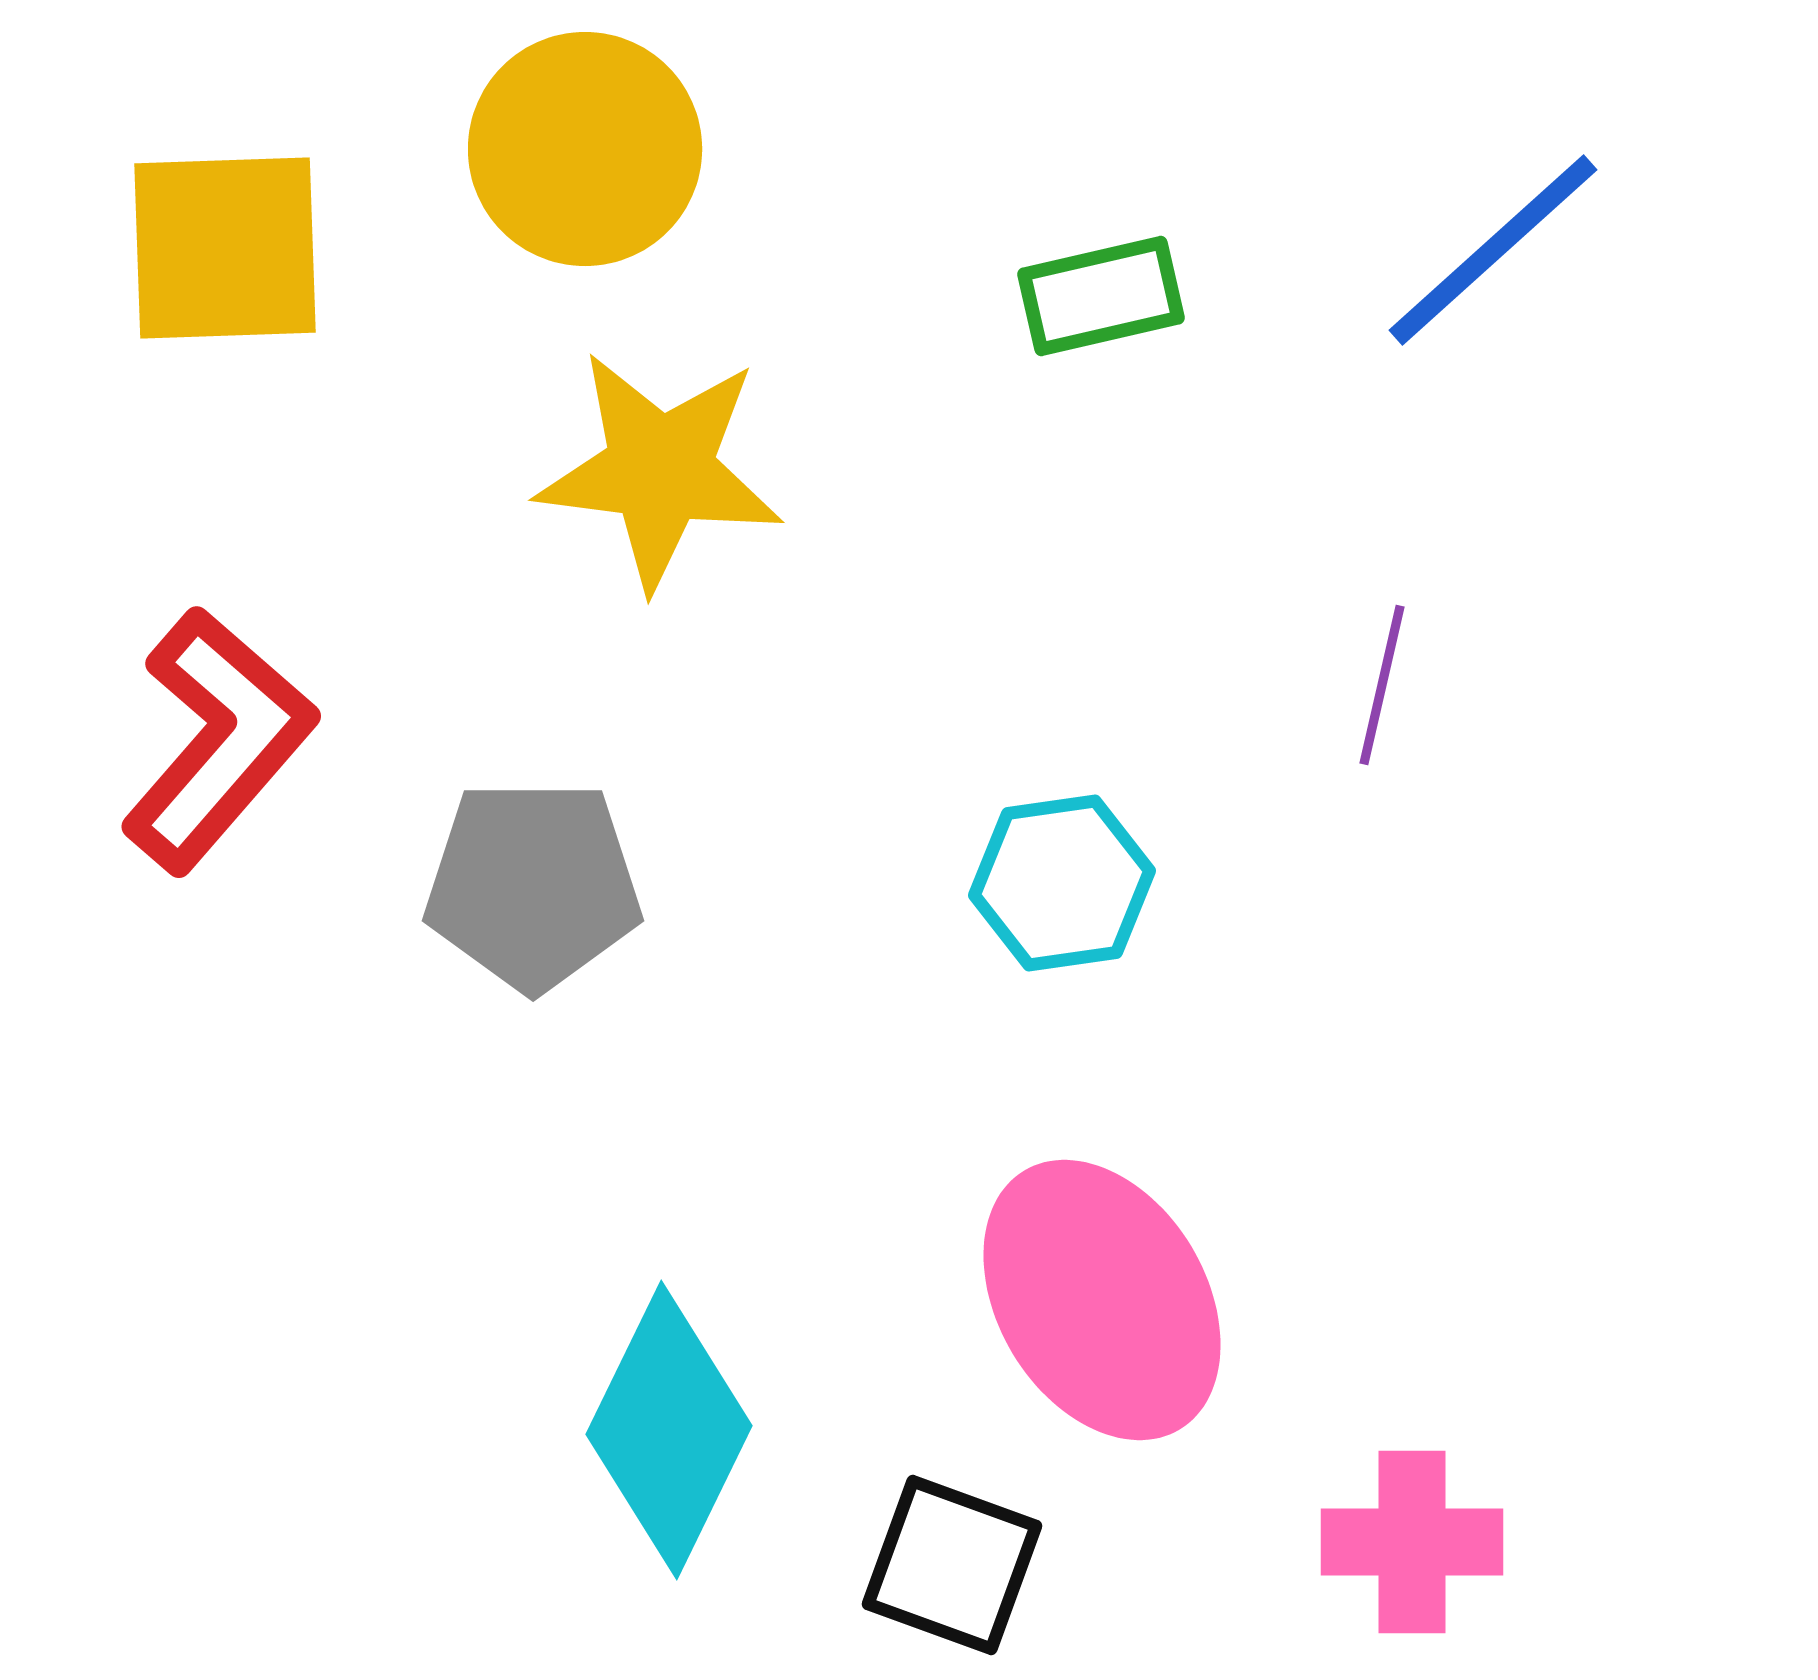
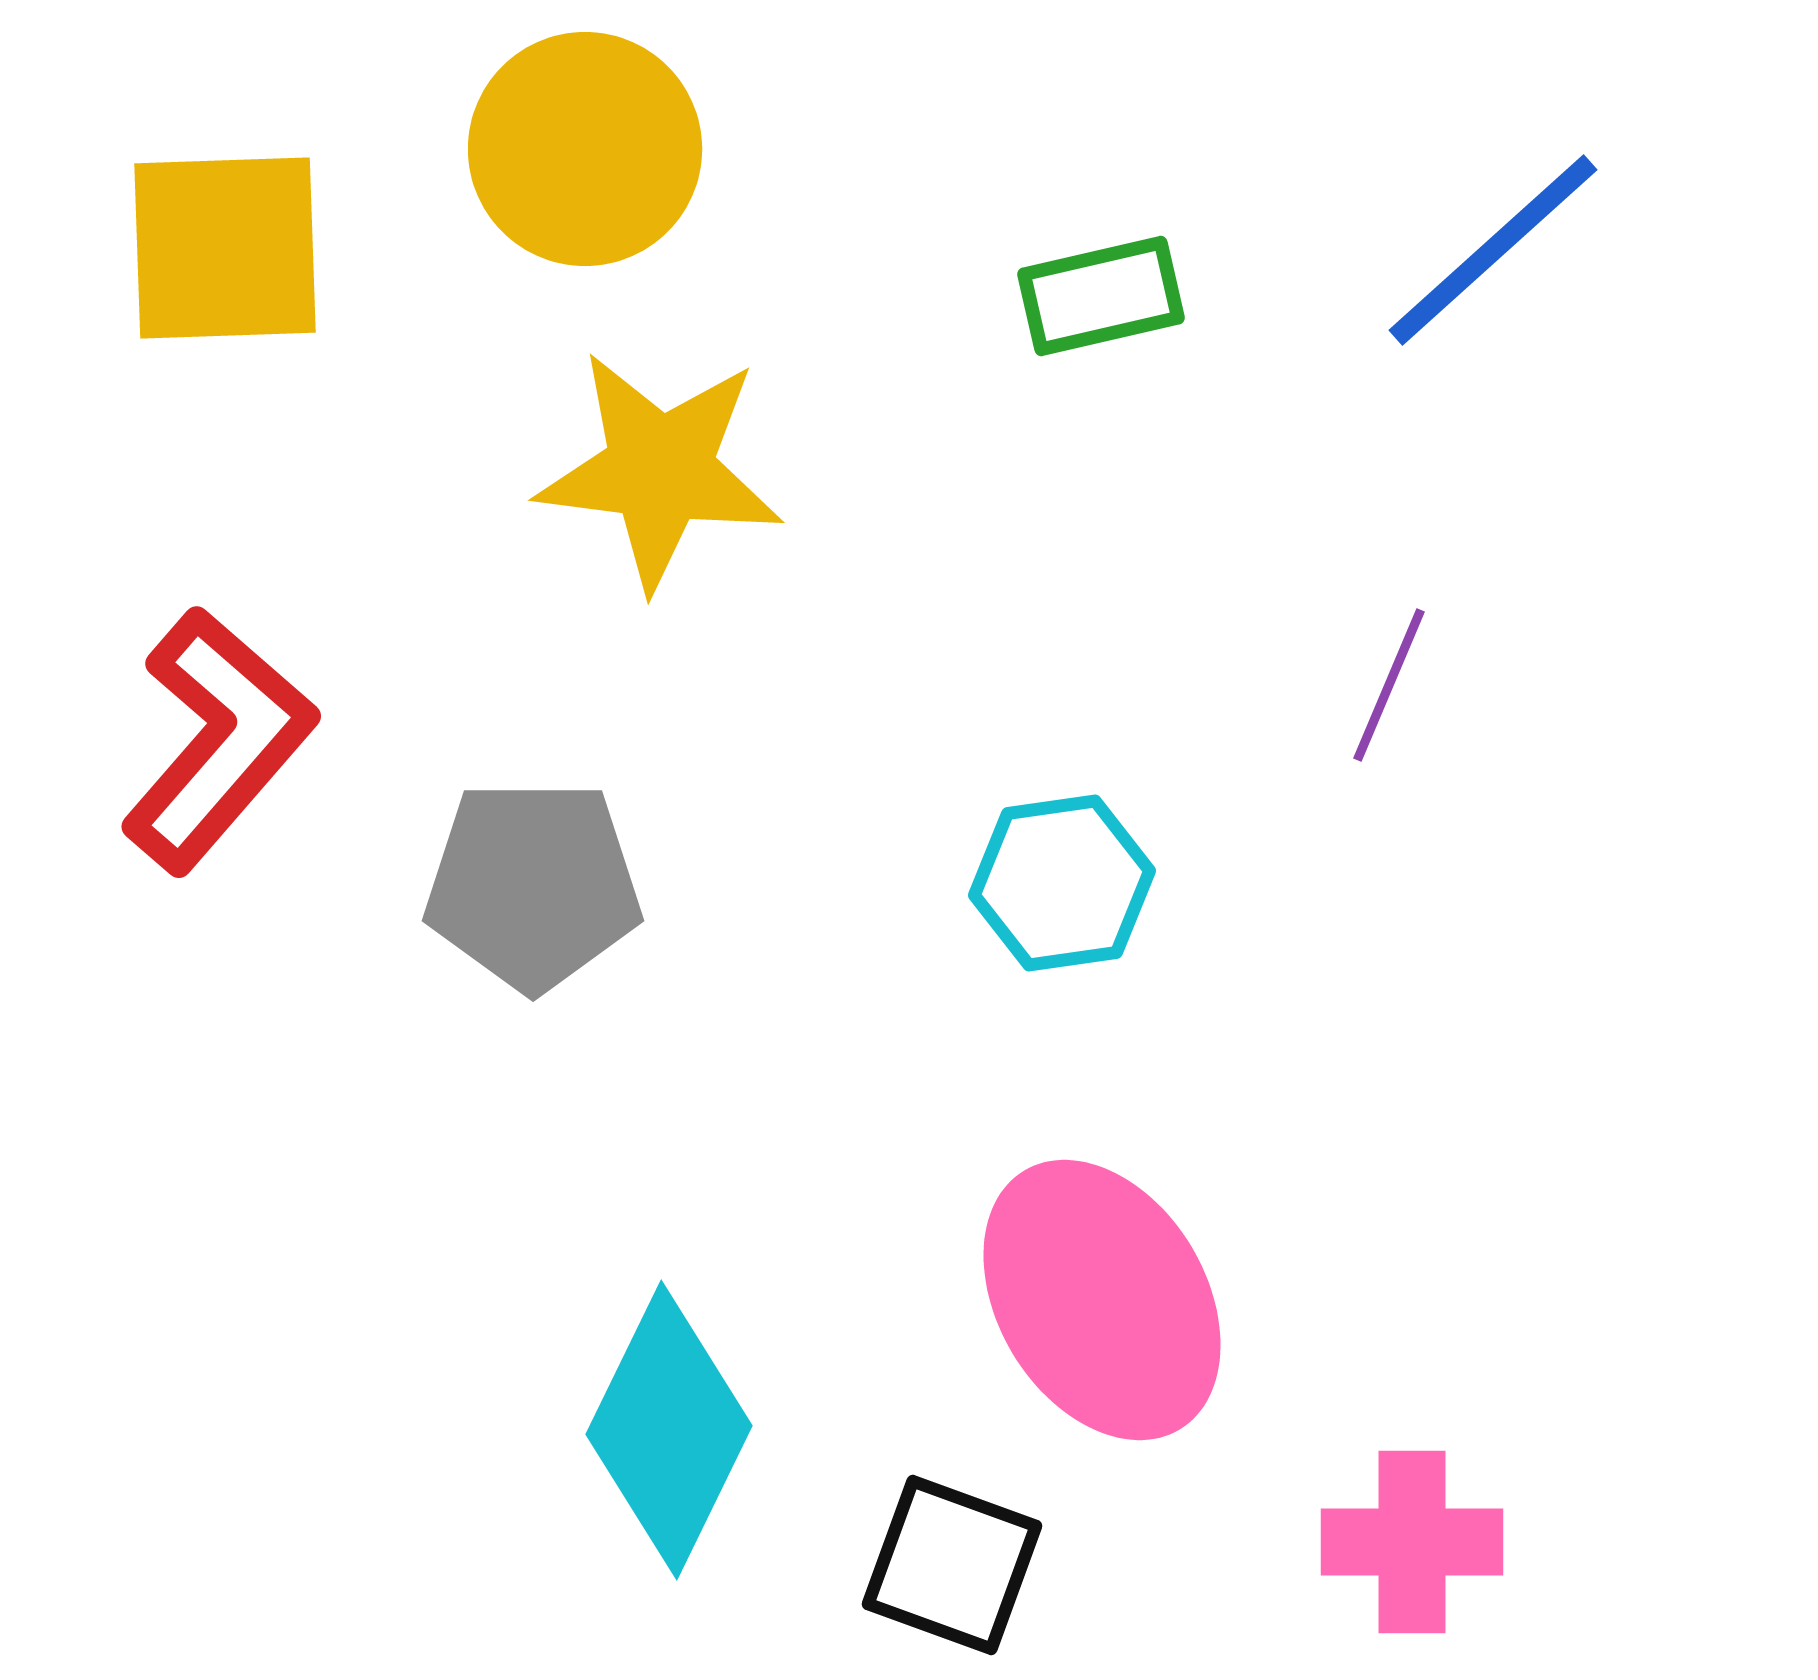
purple line: moved 7 px right; rotated 10 degrees clockwise
